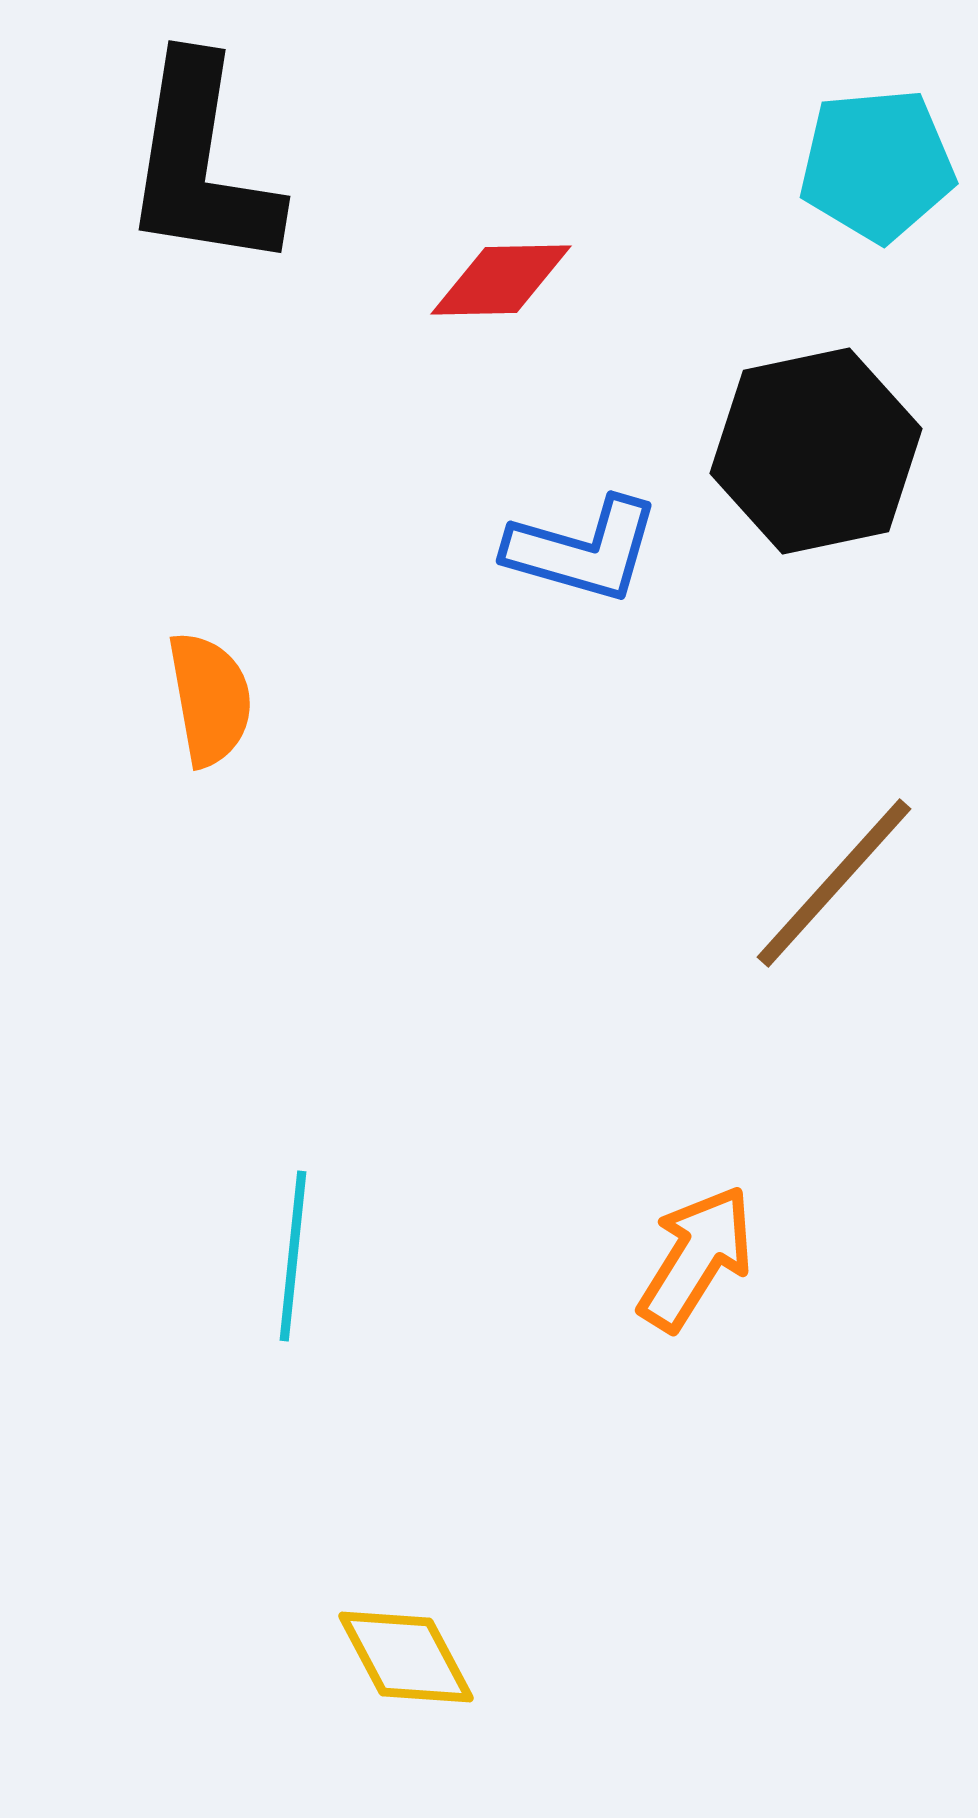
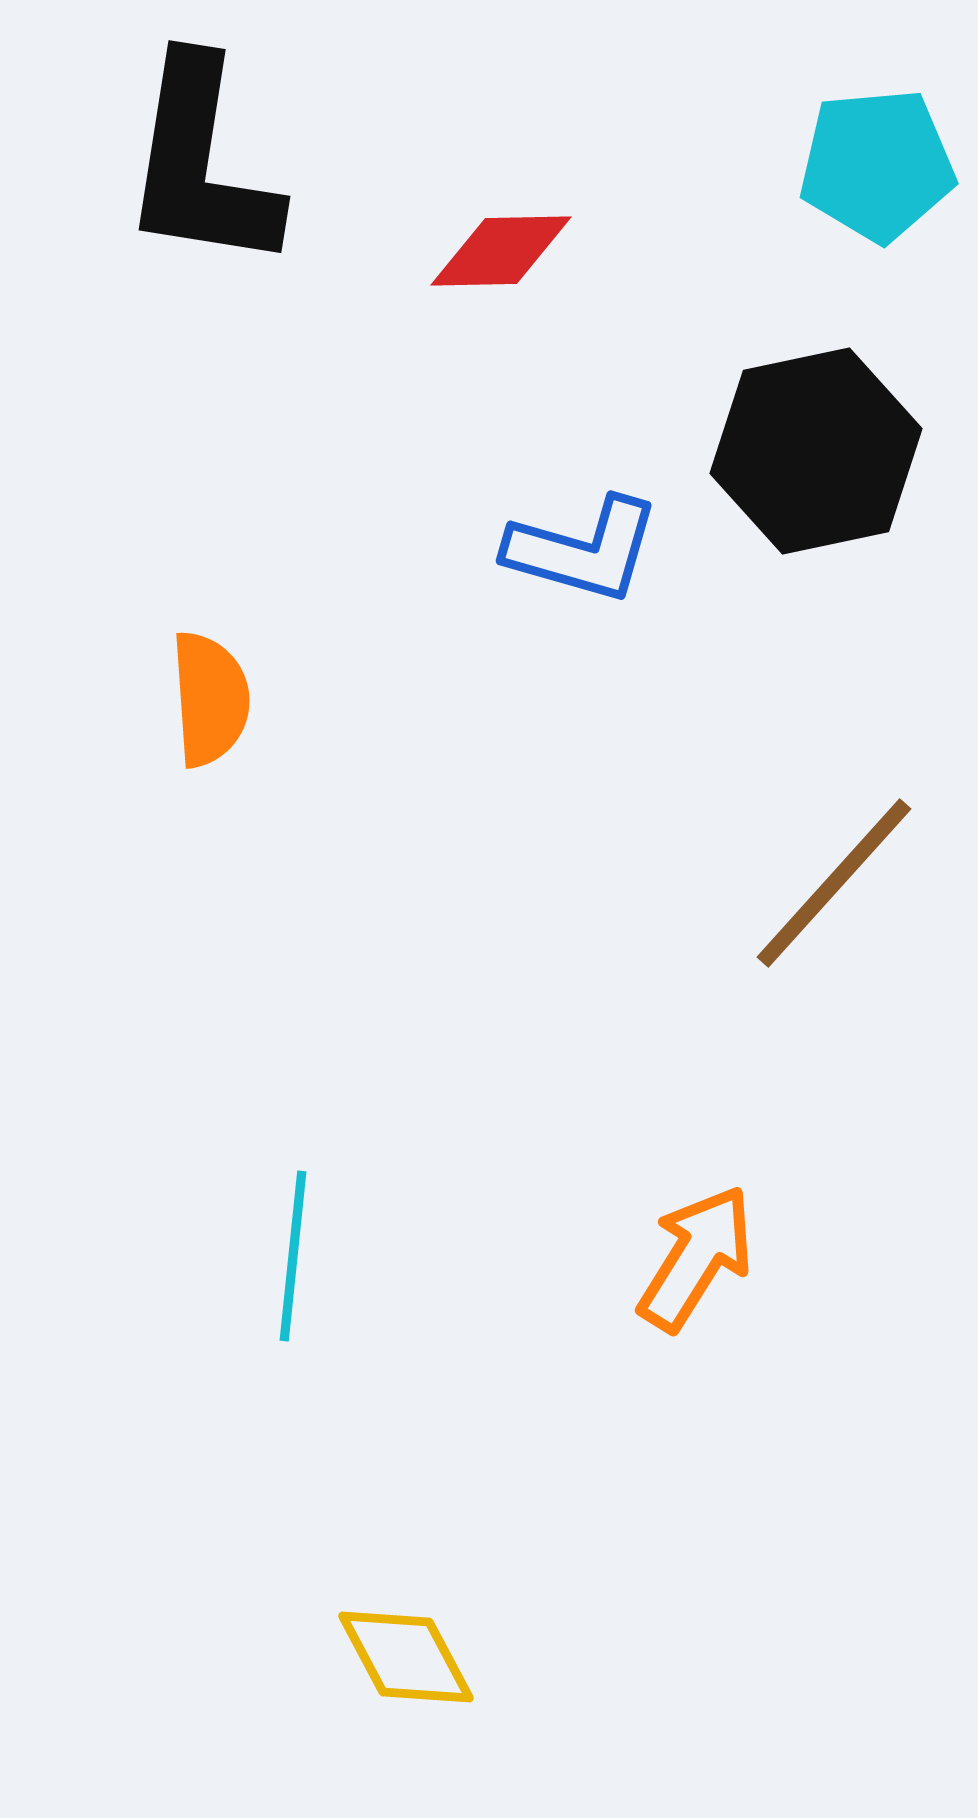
red diamond: moved 29 px up
orange semicircle: rotated 6 degrees clockwise
